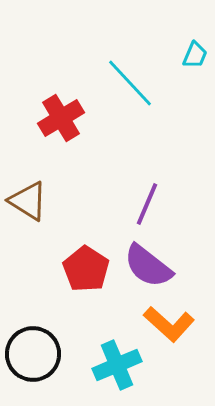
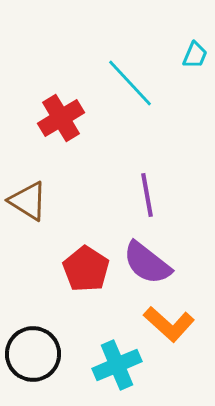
purple line: moved 9 px up; rotated 33 degrees counterclockwise
purple semicircle: moved 1 px left, 3 px up
